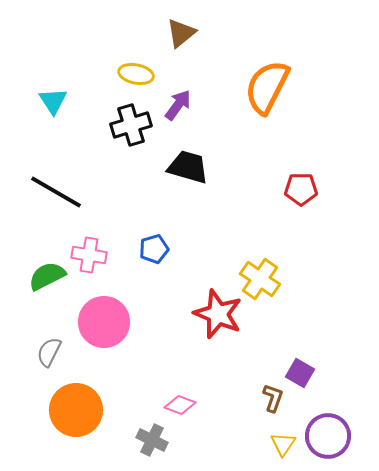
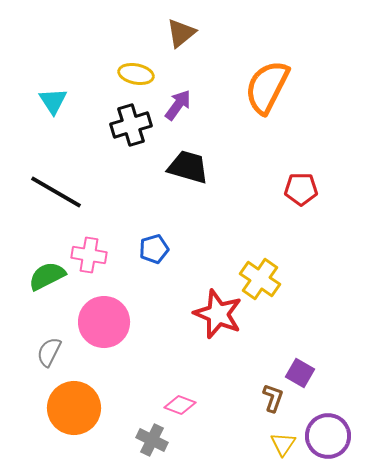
orange circle: moved 2 px left, 2 px up
